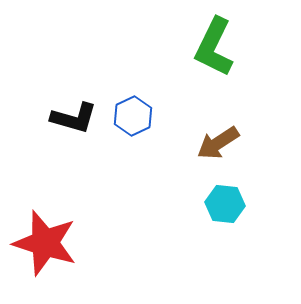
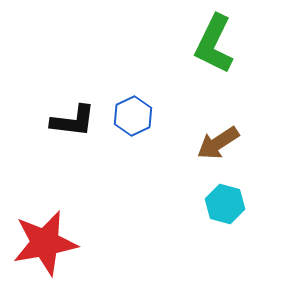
green L-shape: moved 3 px up
black L-shape: moved 1 px left, 3 px down; rotated 9 degrees counterclockwise
cyan hexagon: rotated 9 degrees clockwise
red star: rotated 28 degrees counterclockwise
